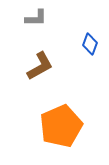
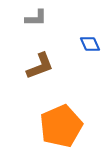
blue diamond: rotated 45 degrees counterclockwise
brown L-shape: rotated 8 degrees clockwise
